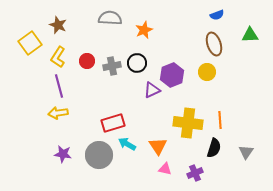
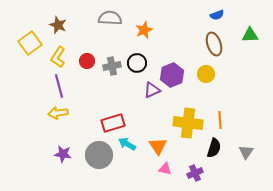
yellow circle: moved 1 px left, 2 px down
